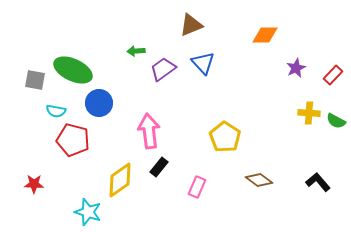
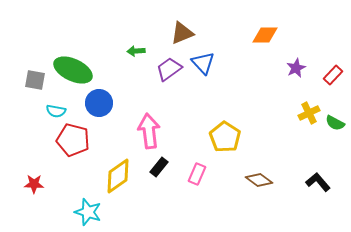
brown triangle: moved 9 px left, 8 px down
purple trapezoid: moved 6 px right
yellow cross: rotated 30 degrees counterclockwise
green semicircle: moved 1 px left, 2 px down
yellow diamond: moved 2 px left, 4 px up
pink rectangle: moved 13 px up
